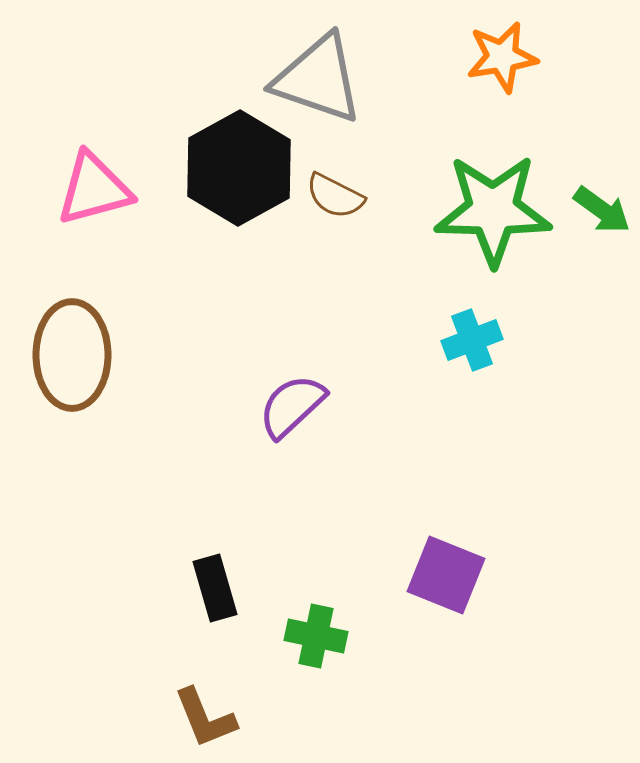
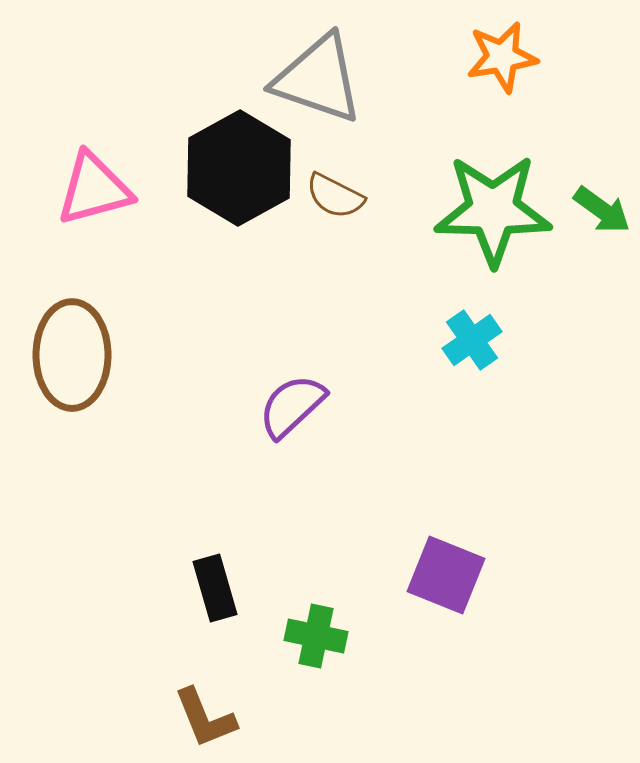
cyan cross: rotated 14 degrees counterclockwise
